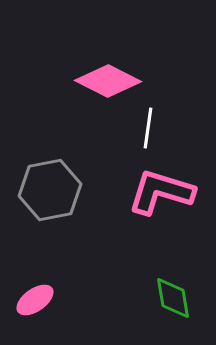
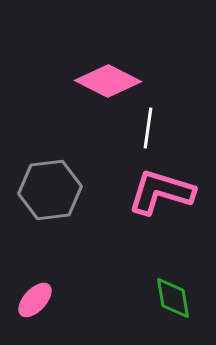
gray hexagon: rotated 4 degrees clockwise
pink ellipse: rotated 12 degrees counterclockwise
